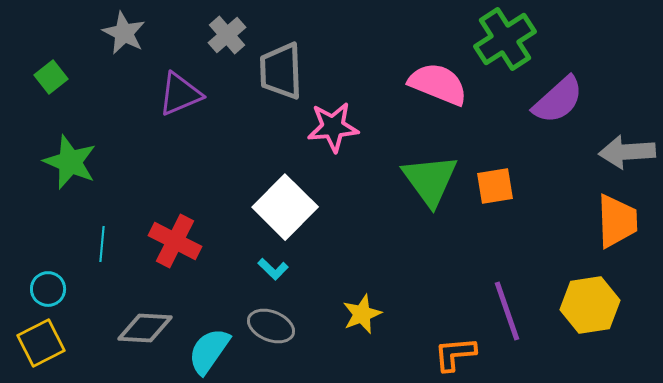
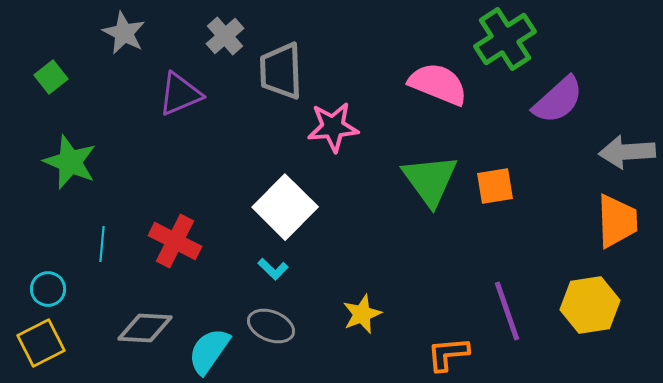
gray cross: moved 2 px left, 1 px down
orange L-shape: moved 7 px left
